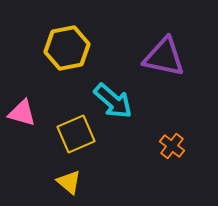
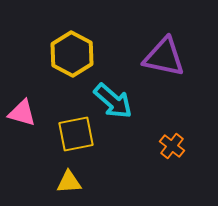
yellow hexagon: moved 5 px right, 6 px down; rotated 21 degrees counterclockwise
yellow square: rotated 12 degrees clockwise
yellow triangle: rotated 44 degrees counterclockwise
